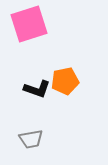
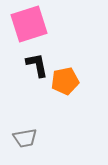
black L-shape: moved 24 px up; rotated 120 degrees counterclockwise
gray trapezoid: moved 6 px left, 1 px up
